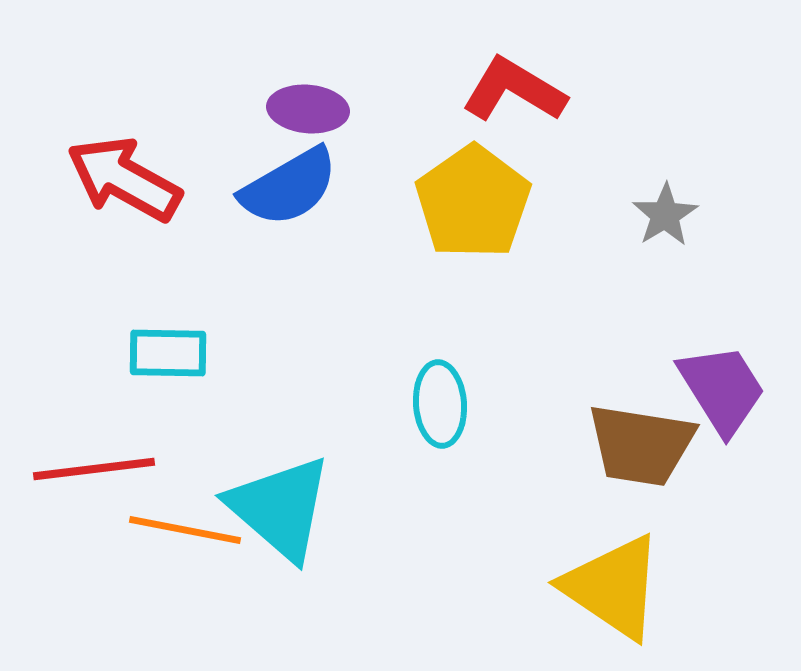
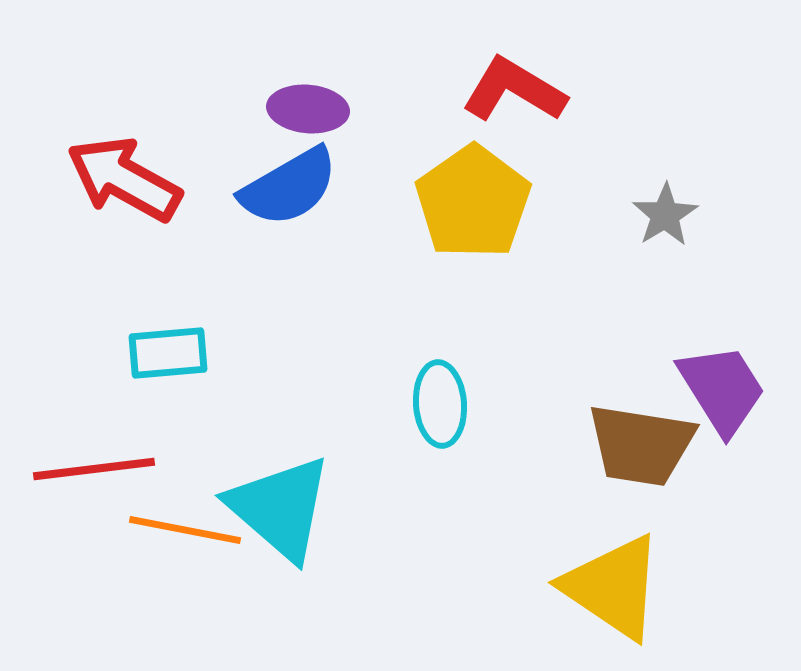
cyan rectangle: rotated 6 degrees counterclockwise
